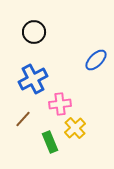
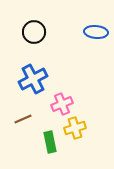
blue ellipse: moved 28 px up; rotated 50 degrees clockwise
pink cross: moved 2 px right; rotated 15 degrees counterclockwise
brown line: rotated 24 degrees clockwise
yellow cross: rotated 25 degrees clockwise
green rectangle: rotated 10 degrees clockwise
